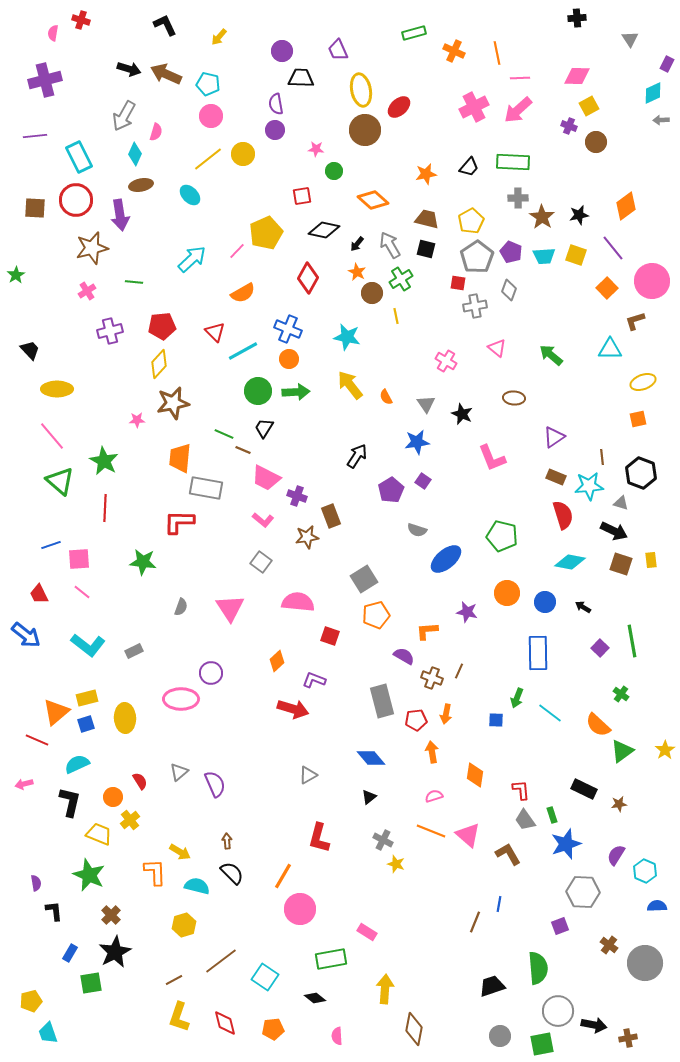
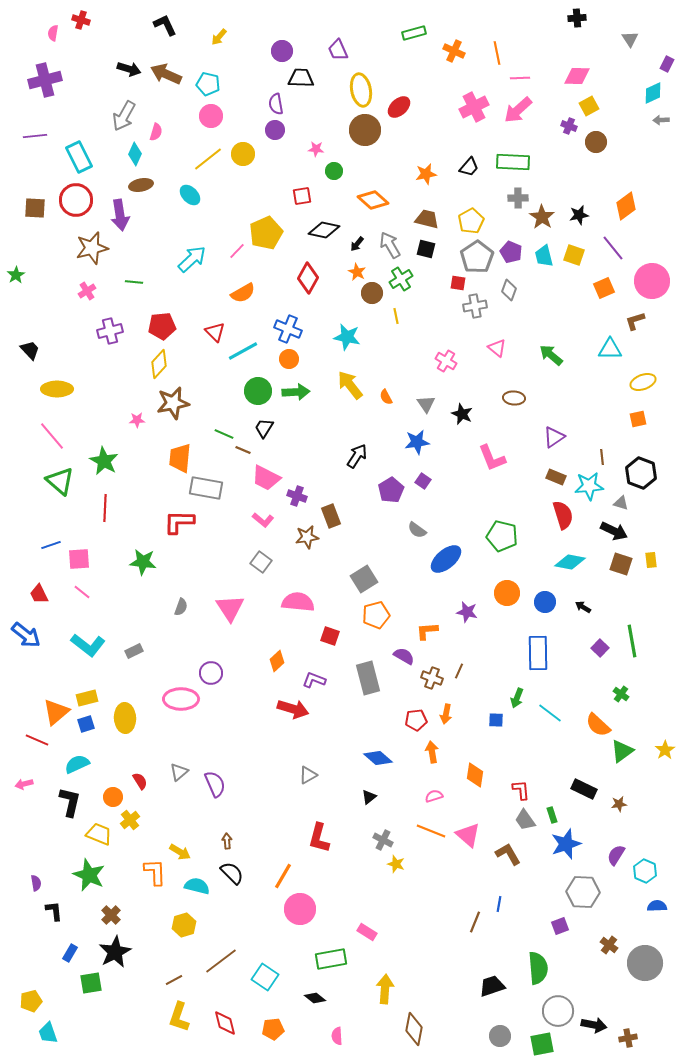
yellow square at (576, 255): moved 2 px left
cyan trapezoid at (544, 256): rotated 80 degrees clockwise
orange square at (607, 288): moved 3 px left; rotated 20 degrees clockwise
gray semicircle at (417, 530): rotated 18 degrees clockwise
gray rectangle at (382, 701): moved 14 px left, 23 px up
blue diamond at (371, 758): moved 7 px right; rotated 8 degrees counterclockwise
